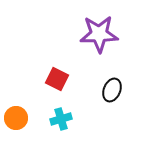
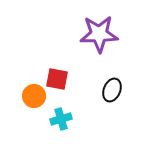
red square: rotated 15 degrees counterclockwise
orange circle: moved 18 px right, 22 px up
